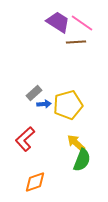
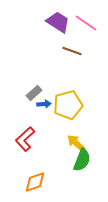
pink line: moved 4 px right
brown line: moved 4 px left, 9 px down; rotated 24 degrees clockwise
